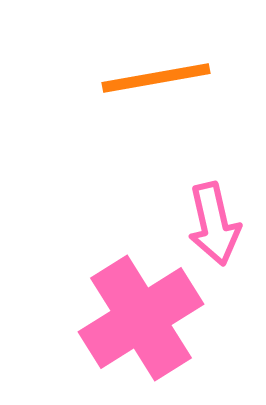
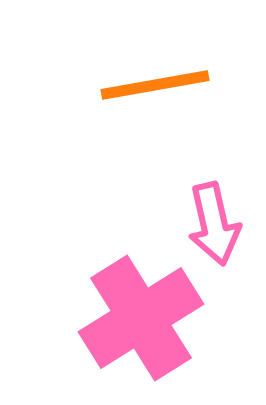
orange line: moved 1 px left, 7 px down
